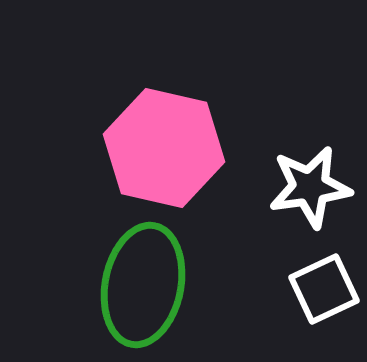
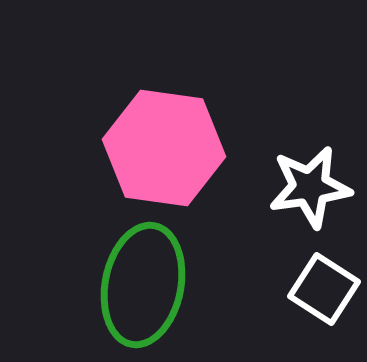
pink hexagon: rotated 5 degrees counterclockwise
white square: rotated 32 degrees counterclockwise
